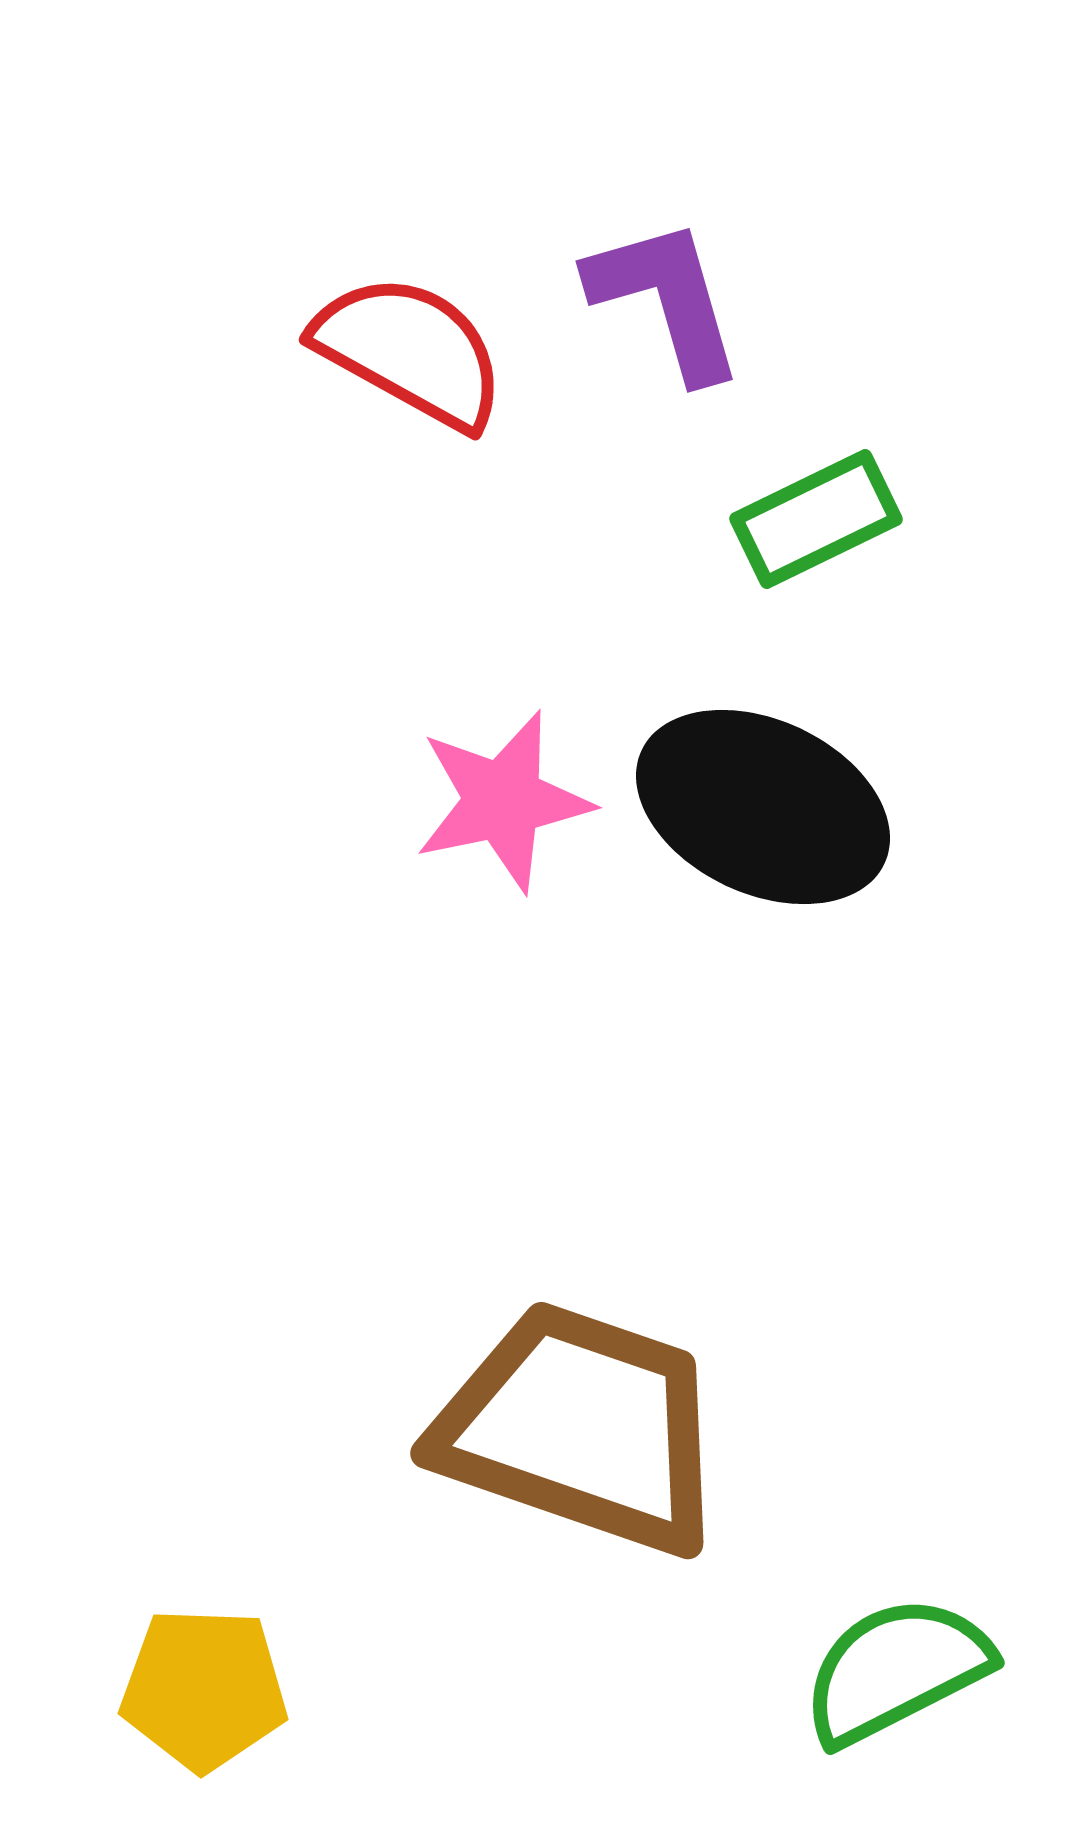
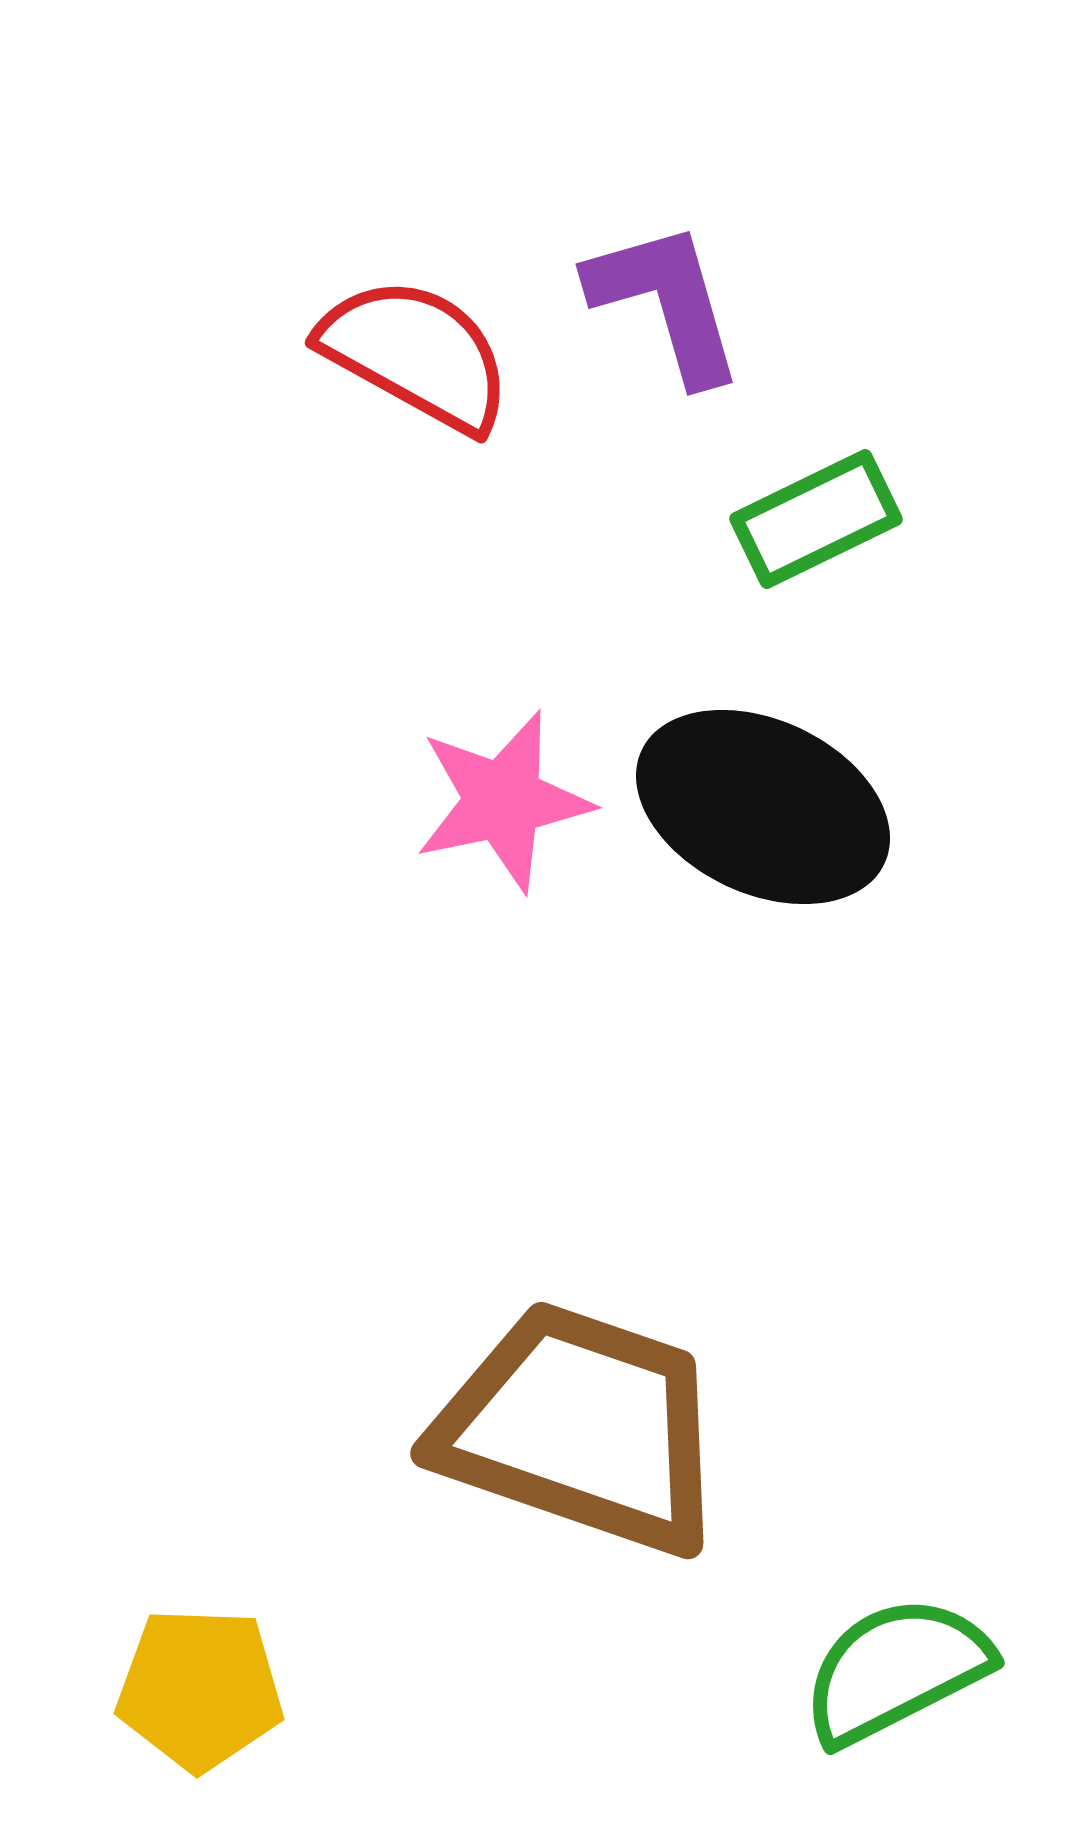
purple L-shape: moved 3 px down
red semicircle: moved 6 px right, 3 px down
yellow pentagon: moved 4 px left
